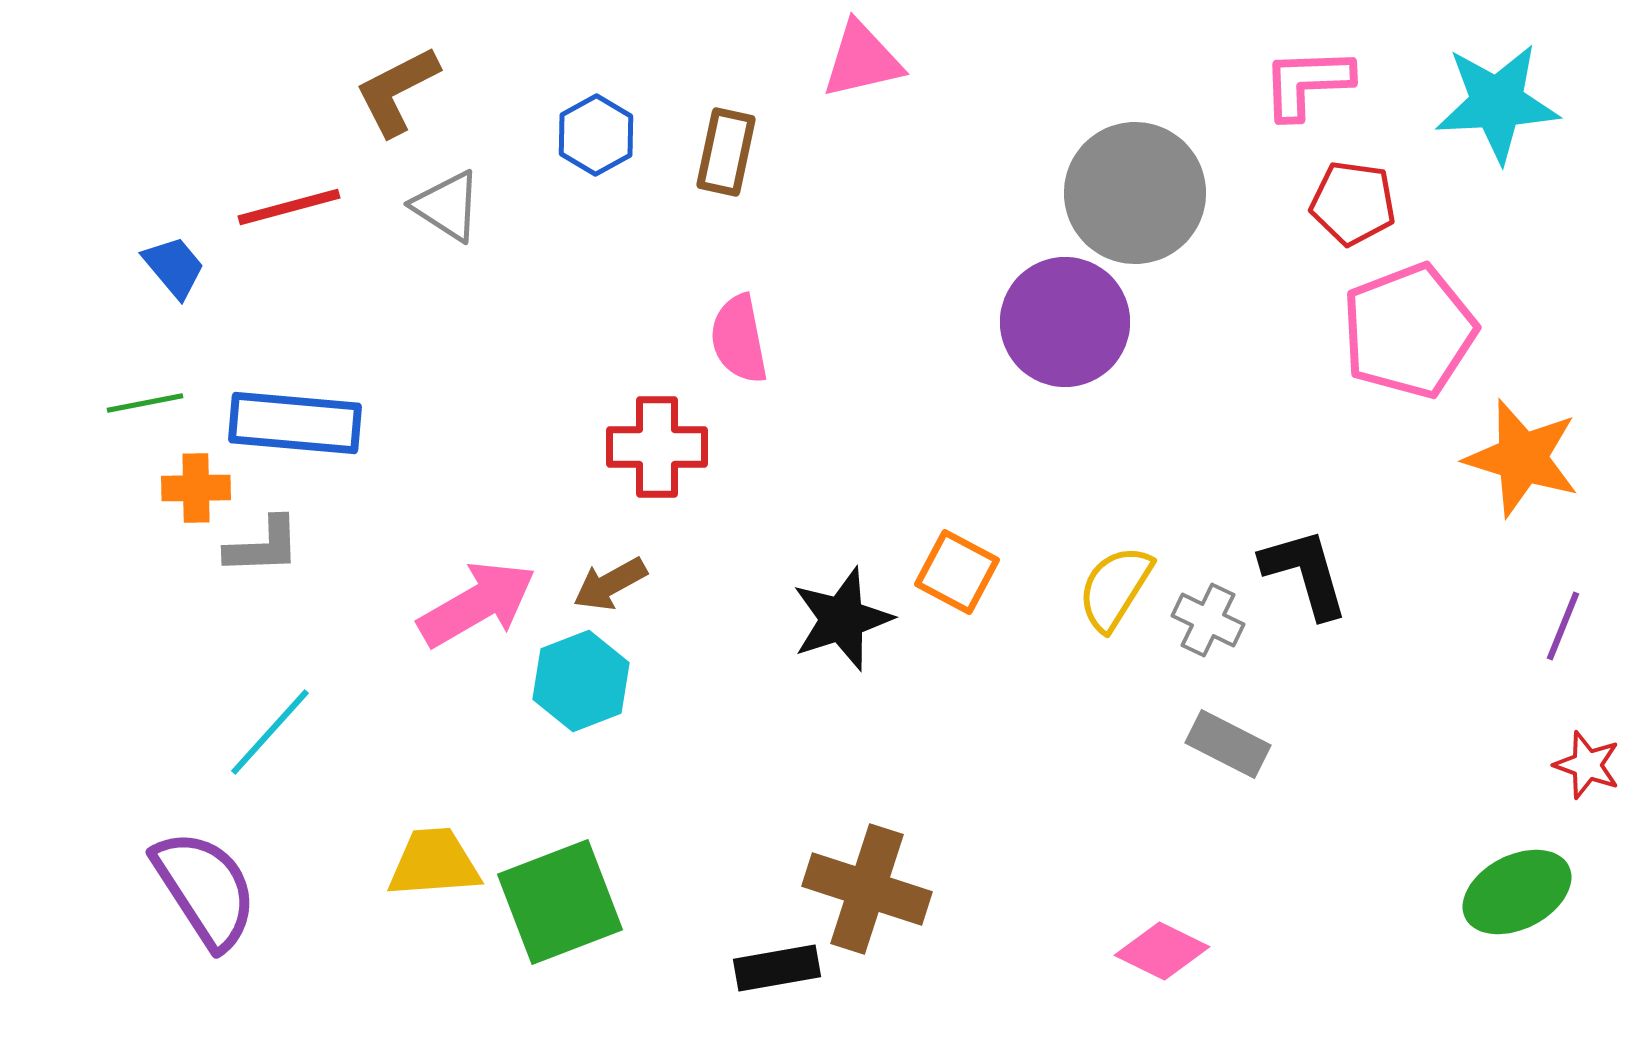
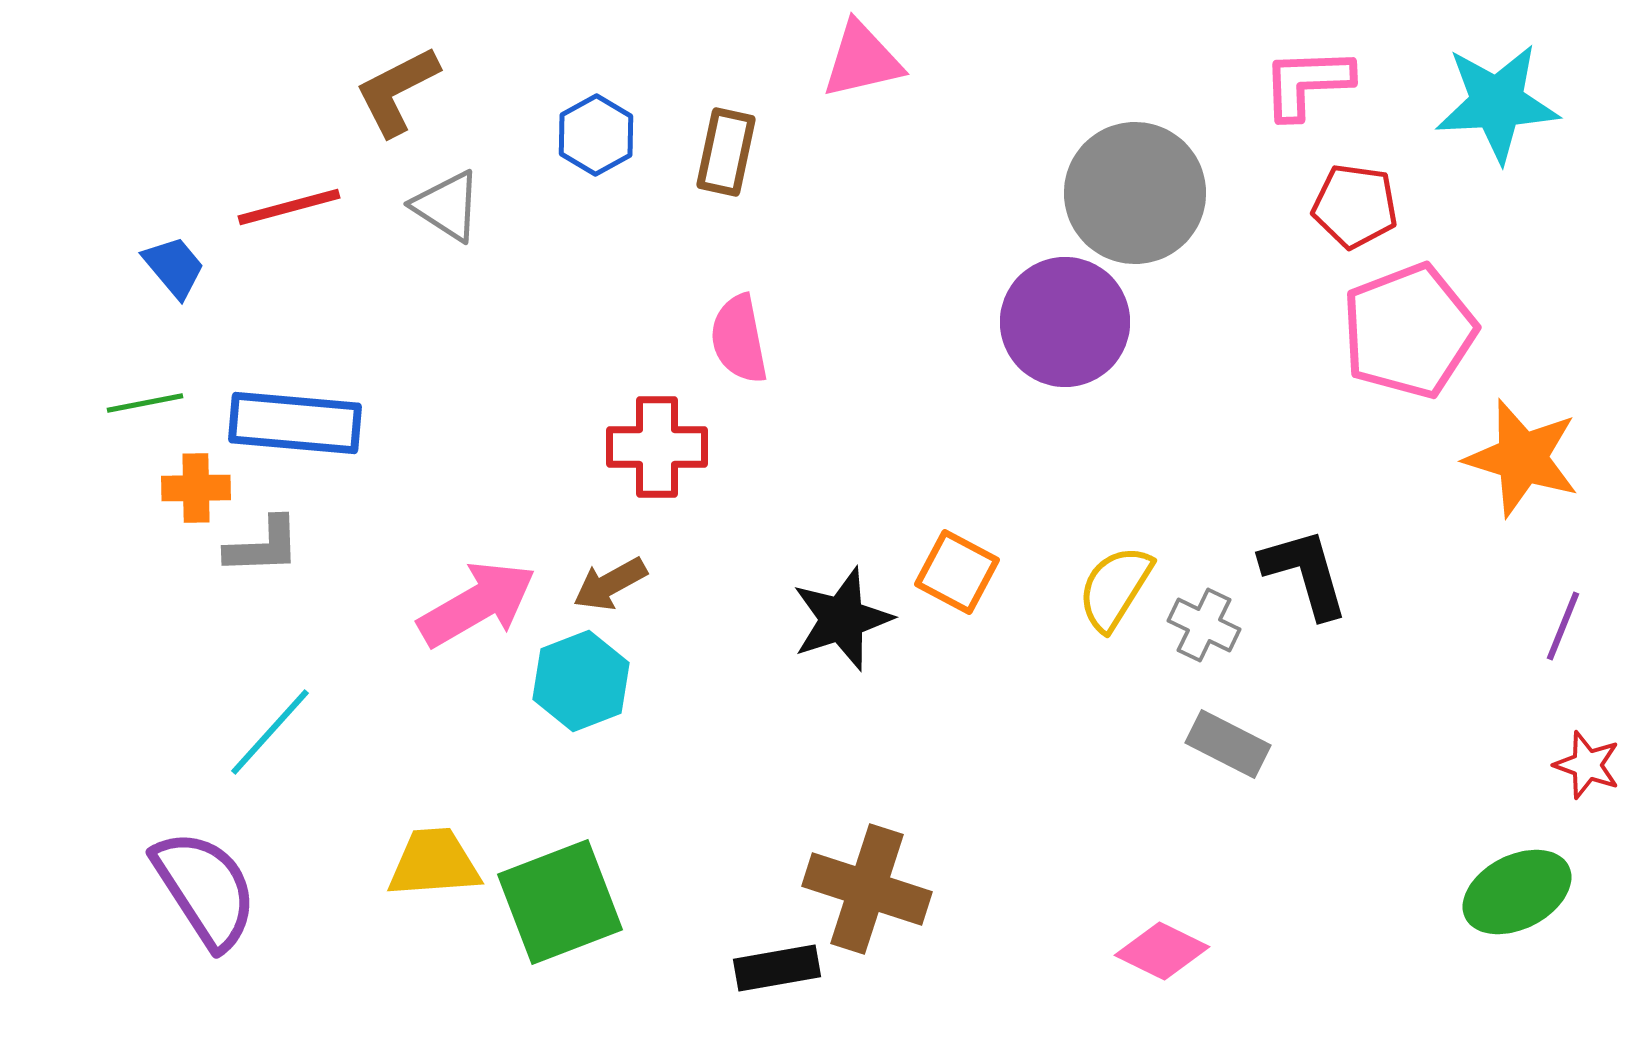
red pentagon: moved 2 px right, 3 px down
gray cross: moved 4 px left, 5 px down
